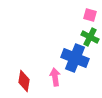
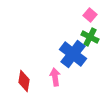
pink square: rotated 24 degrees clockwise
blue cross: moved 2 px left, 4 px up; rotated 16 degrees clockwise
